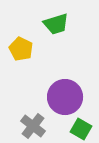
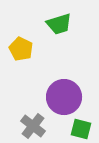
green trapezoid: moved 3 px right
purple circle: moved 1 px left
green square: rotated 15 degrees counterclockwise
